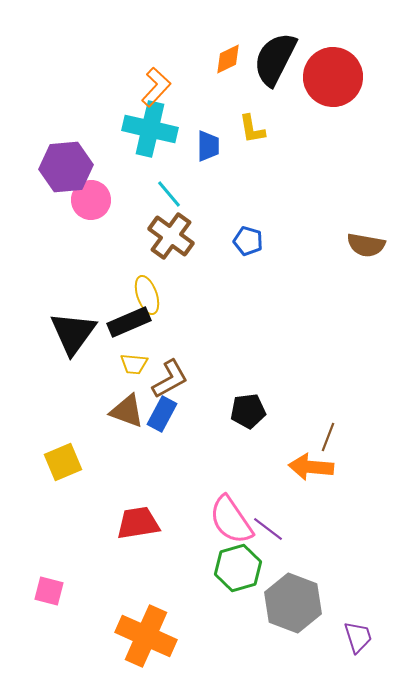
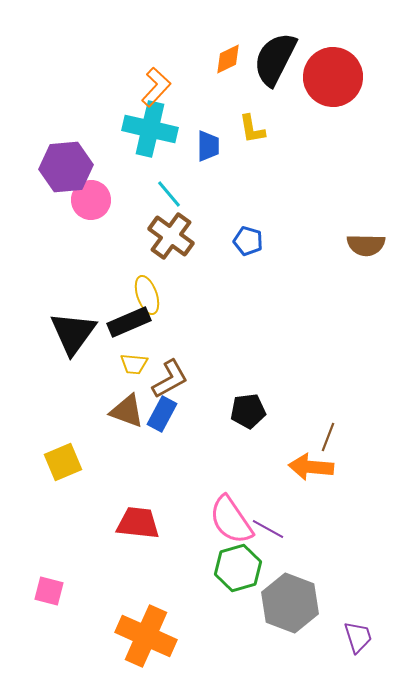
brown semicircle: rotated 9 degrees counterclockwise
red trapezoid: rotated 15 degrees clockwise
purple line: rotated 8 degrees counterclockwise
gray hexagon: moved 3 px left
